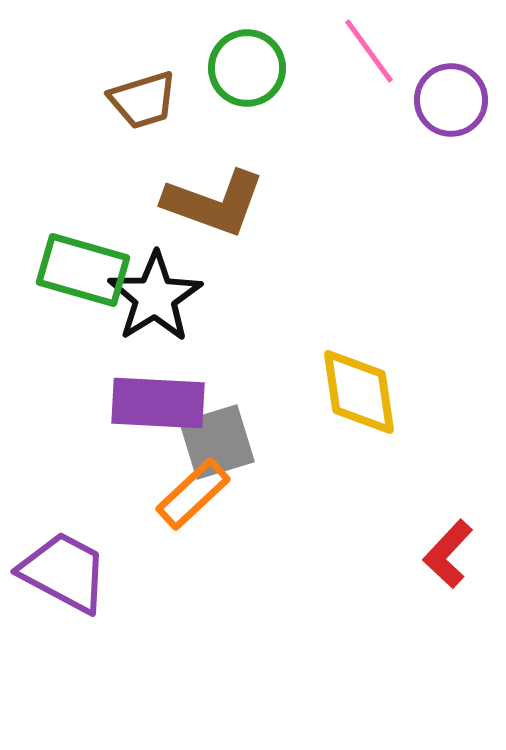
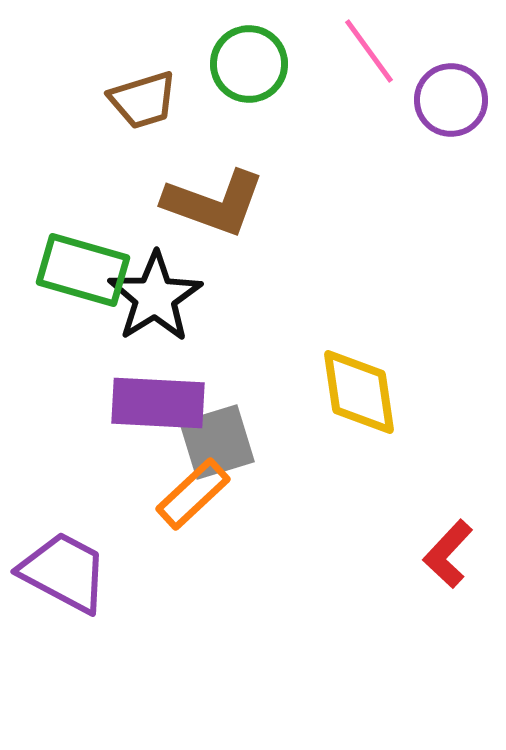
green circle: moved 2 px right, 4 px up
